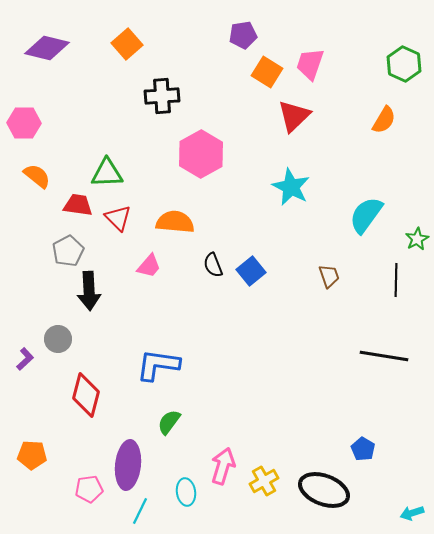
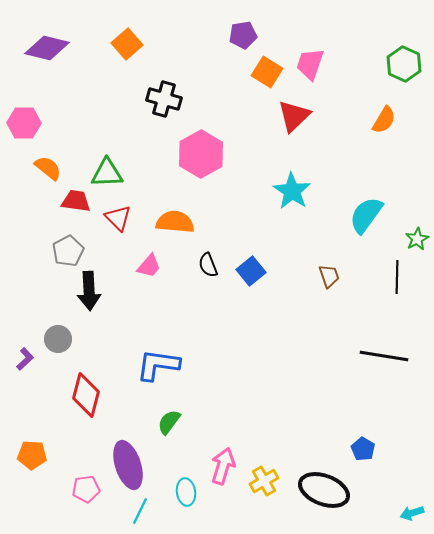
black cross at (162, 96): moved 2 px right, 3 px down; rotated 20 degrees clockwise
orange semicircle at (37, 176): moved 11 px right, 8 px up
cyan star at (291, 187): moved 1 px right, 4 px down; rotated 6 degrees clockwise
red trapezoid at (78, 205): moved 2 px left, 4 px up
black semicircle at (213, 265): moved 5 px left
black line at (396, 280): moved 1 px right, 3 px up
purple ellipse at (128, 465): rotated 24 degrees counterclockwise
pink pentagon at (89, 489): moved 3 px left
